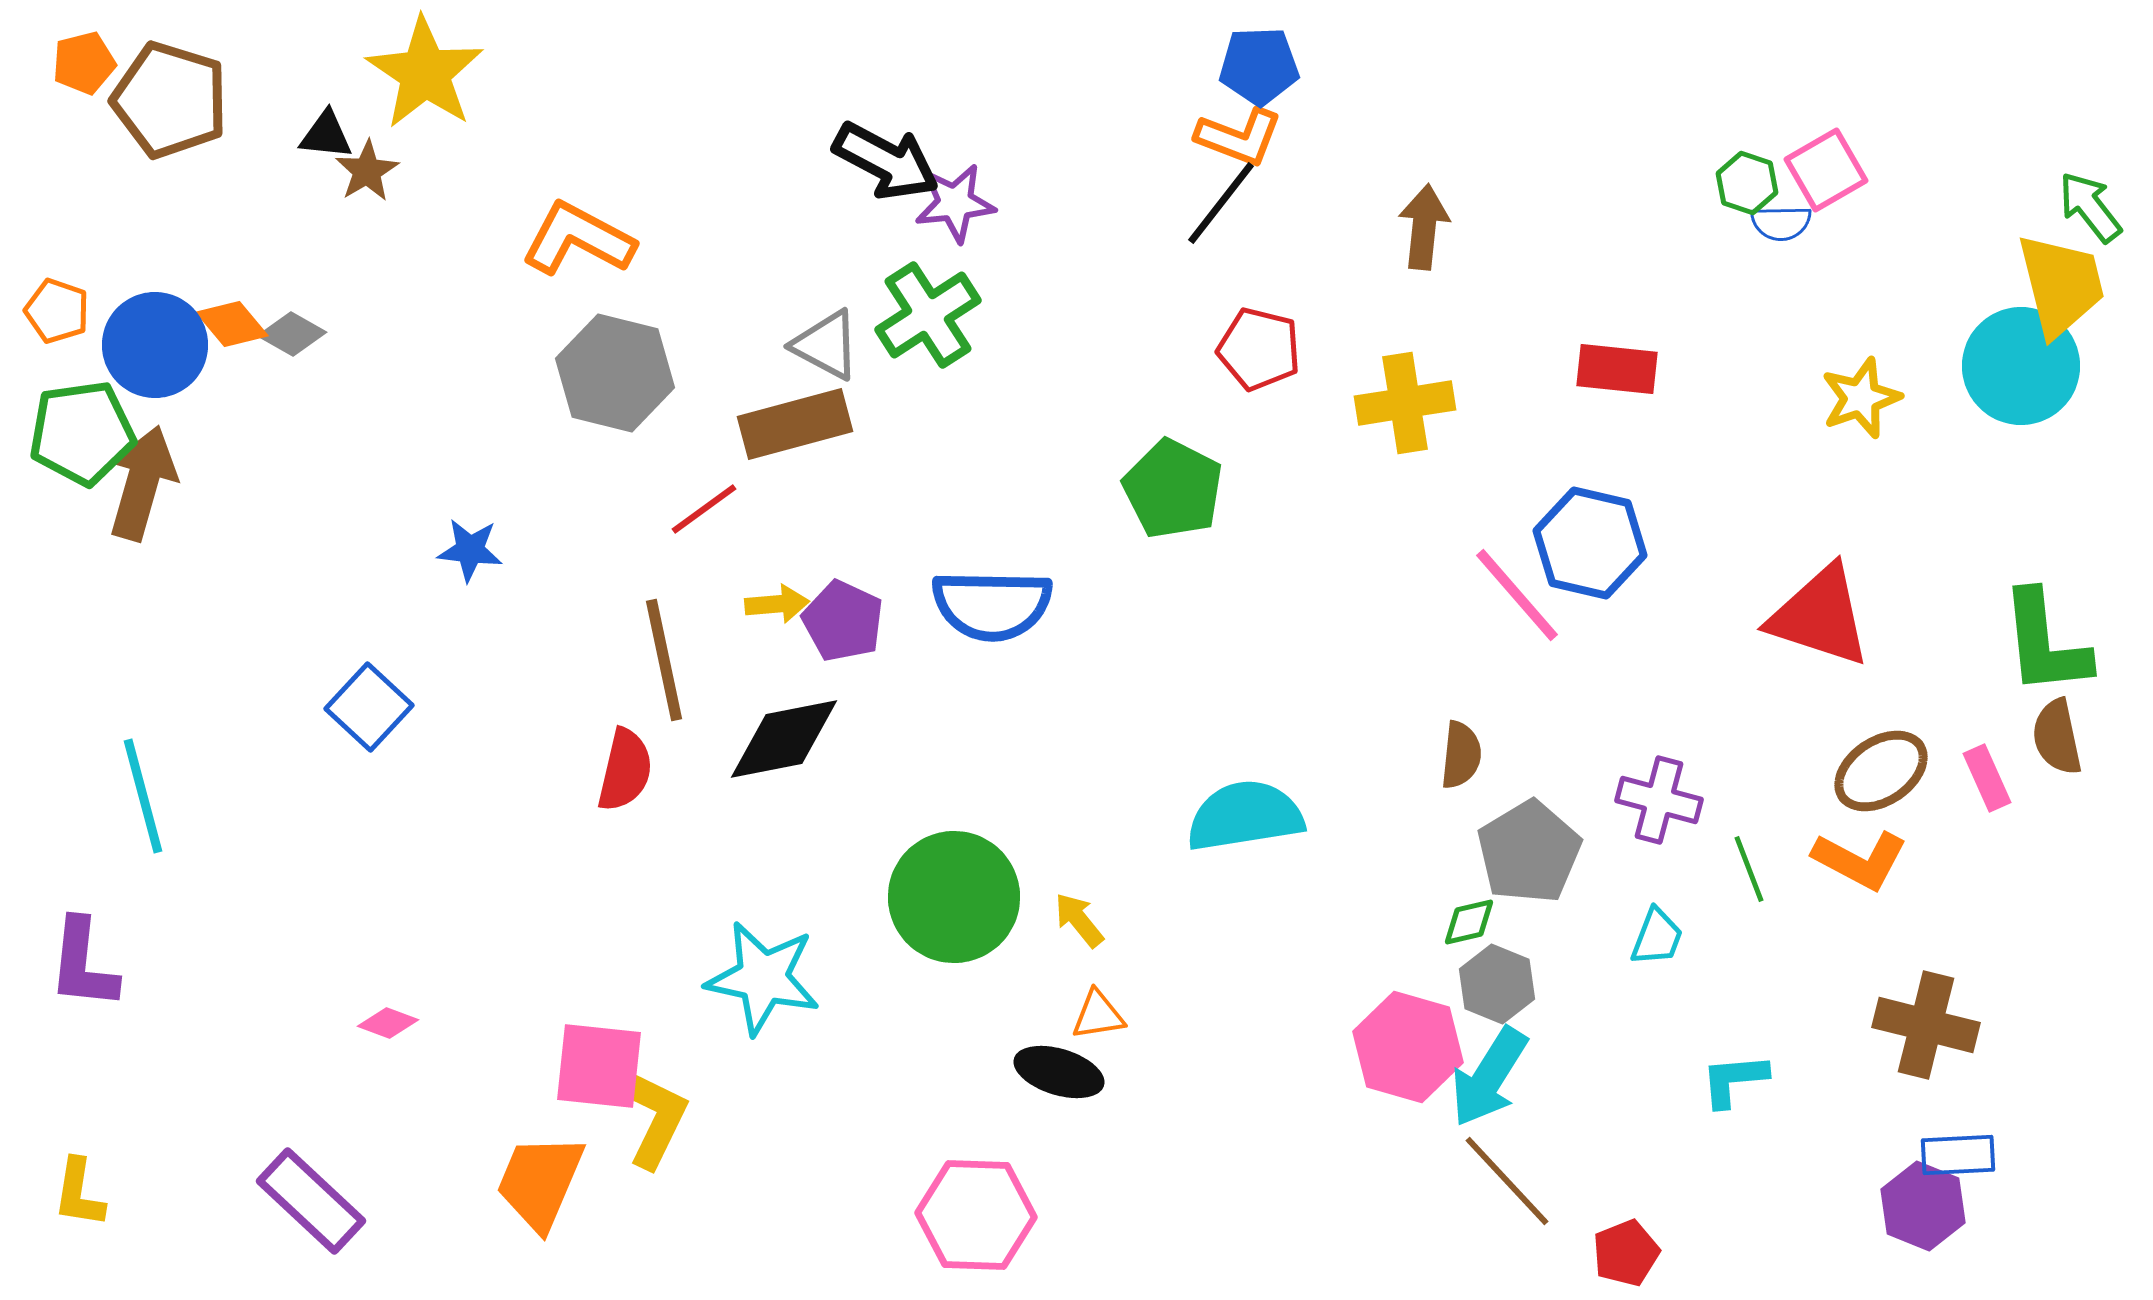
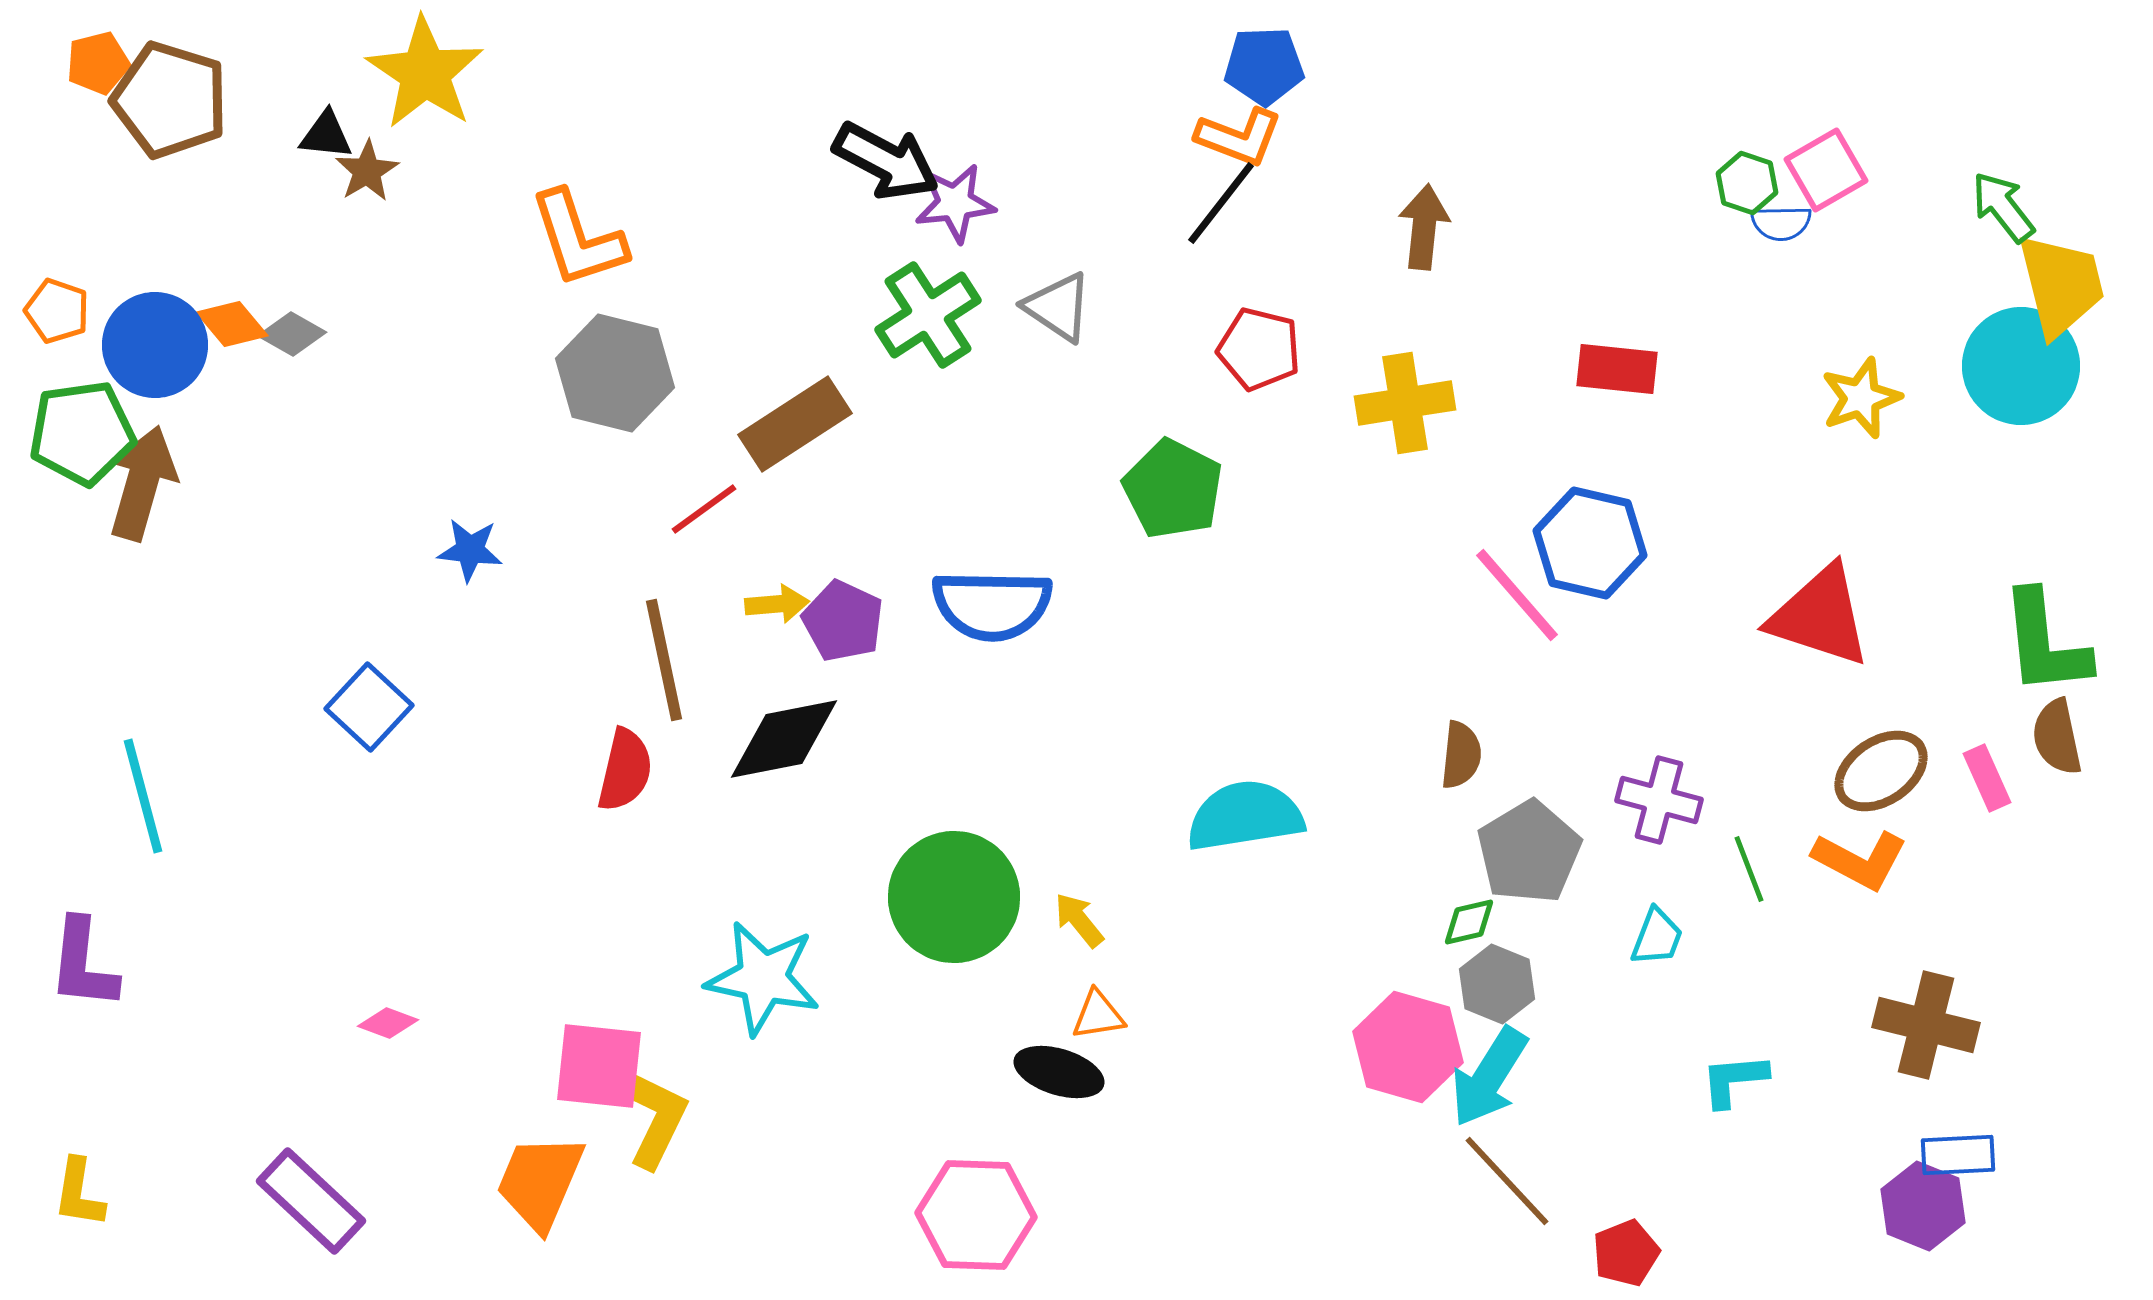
orange pentagon at (84, 63): moved 14 px right
blue pentagon at (1259, 66): moved 5 px right
green arrow at (2090, 207): moved 87 px left
orange L-shape at (578, 239): rotated 136 degrees counterclockwise
gray triangle at (826, 345): moved 232 px right, 38 px up; rotated 6 degrees clockwise
brown rectangle at (795, 424): rotated 18 degrees counterclockwise
